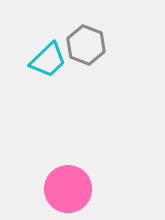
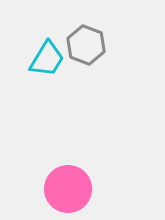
cyan trapezoid: moved 1 px left, 1 px up; rotated 15 degrees counterclockwise
